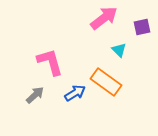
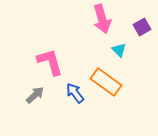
pink arrow: moved 2 px left, 1 px down; rotated 112 degrees clockwise
purple square: rotated 18 degrees counterclockwise
blue arrow: rotated 95 degrees counterclockwise
